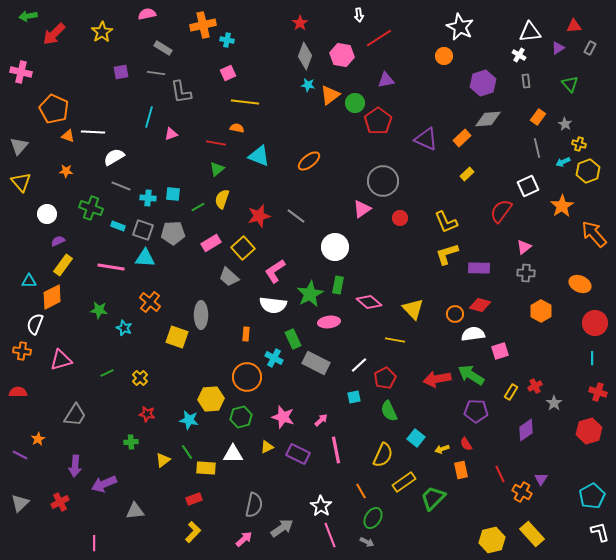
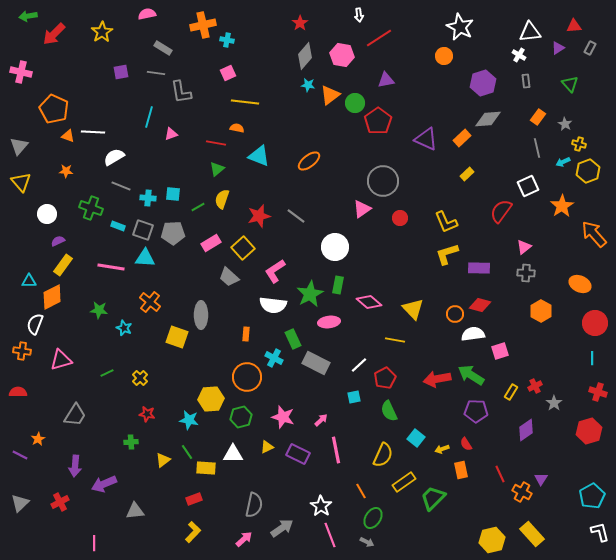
gray diamond at (305, 56): rotated 20 degrees clockwise
